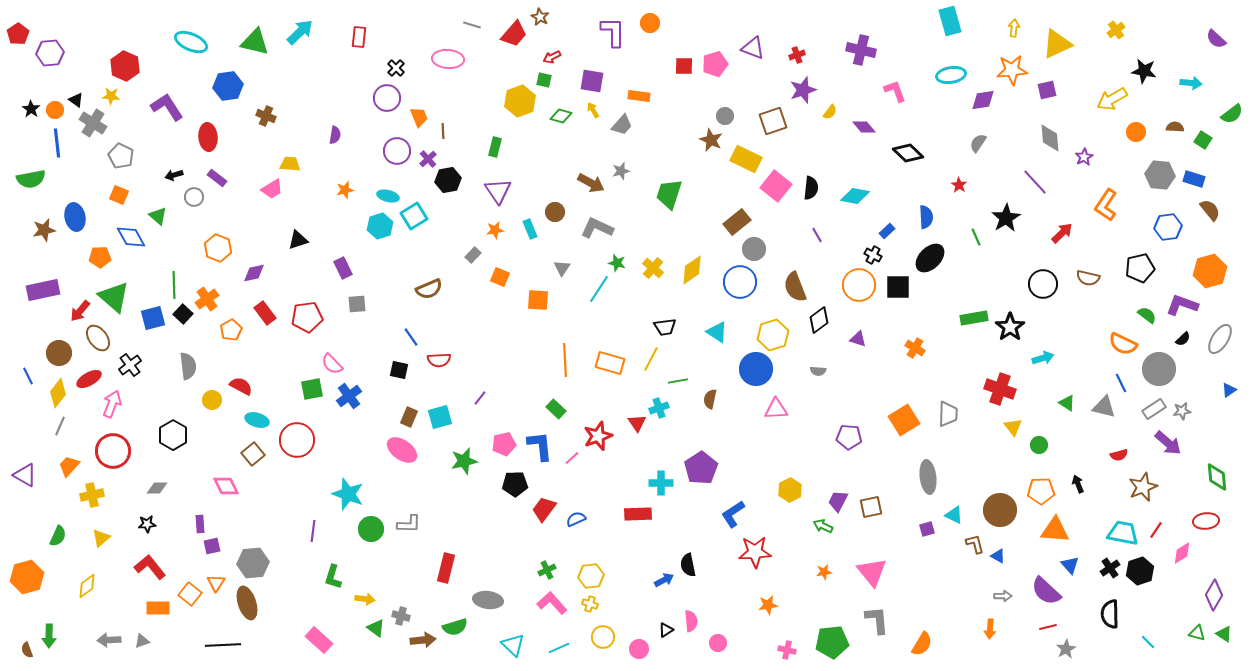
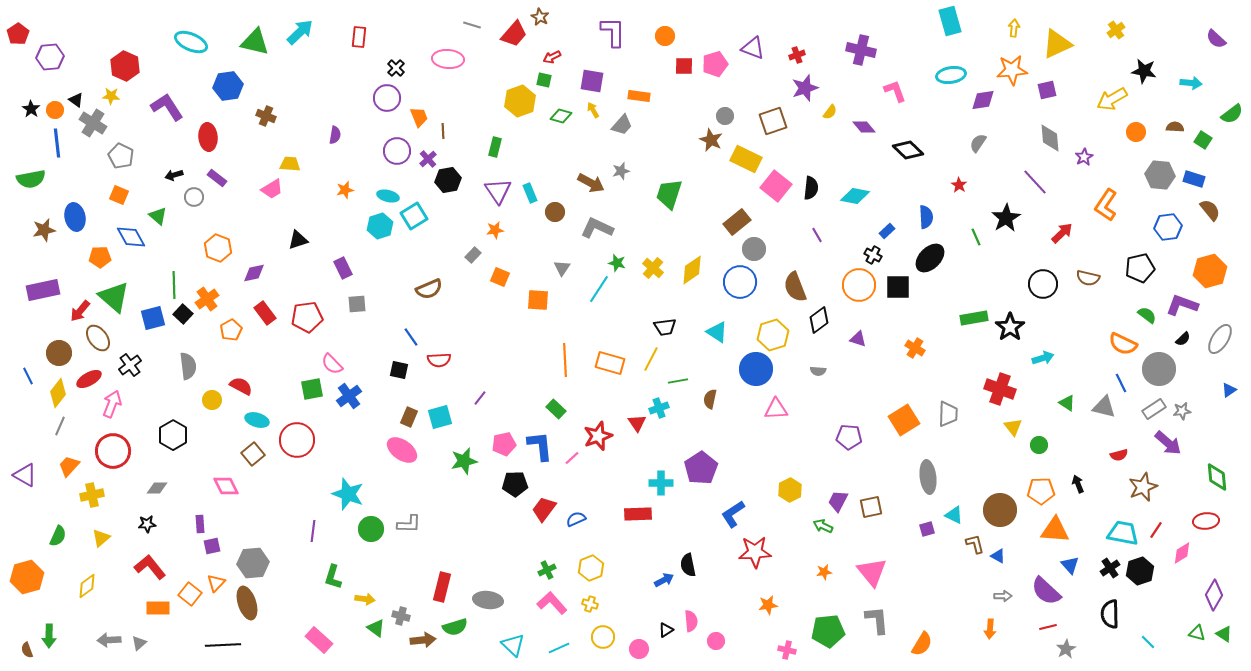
orange circle at (650, 23): moved 15 px right, 13 px down
purple hexagon at (50, 53): moved 4 px down
purple star at (803, 90): moved 2 px right, 2 px up
black diamond at (908, 153): moved 3 px up
cyan rectangle at (530, 229): moved 36 px up
red rectangle at (446, 568): moved 4 px left, 19 px down
yellow hexagon at (591, 576): moved 8 px up; rotated 15 degrees counterclockwise
orange triangle at (216, 583): rotated 12 degrees clockwise
gray triangle at (142, 641): moved 3 px left, 2 px down; rotated 21 degrees counterclockwise
green pentagon at (832, 642): moved 4 px left, 11 px up
pink circle at (718, 643): moved 2 px left, 2 px up
